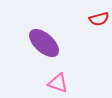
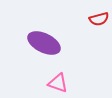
purple ellipse: rotated 16 degrees counterclockwise
